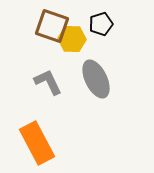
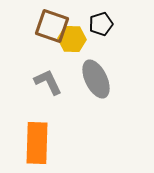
orange rectangle: rotated 30 degrees clockwise
